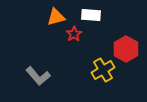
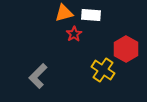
orange triangle: moved 8 px right, 4 px up
yellow cross: rotated 25 degrees counterclockwise
gray L-shape: rotated 85 degrees clockwise
